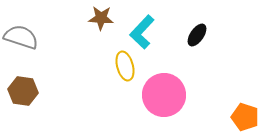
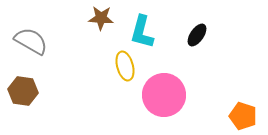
cyan L-shape: rotated 28 degrees counterclockwise
gray semicircle: moved 10 px right, 4 px down; rotated 12 degrees clockwise
orange pentagon: moved 2 px left, 1 px up
